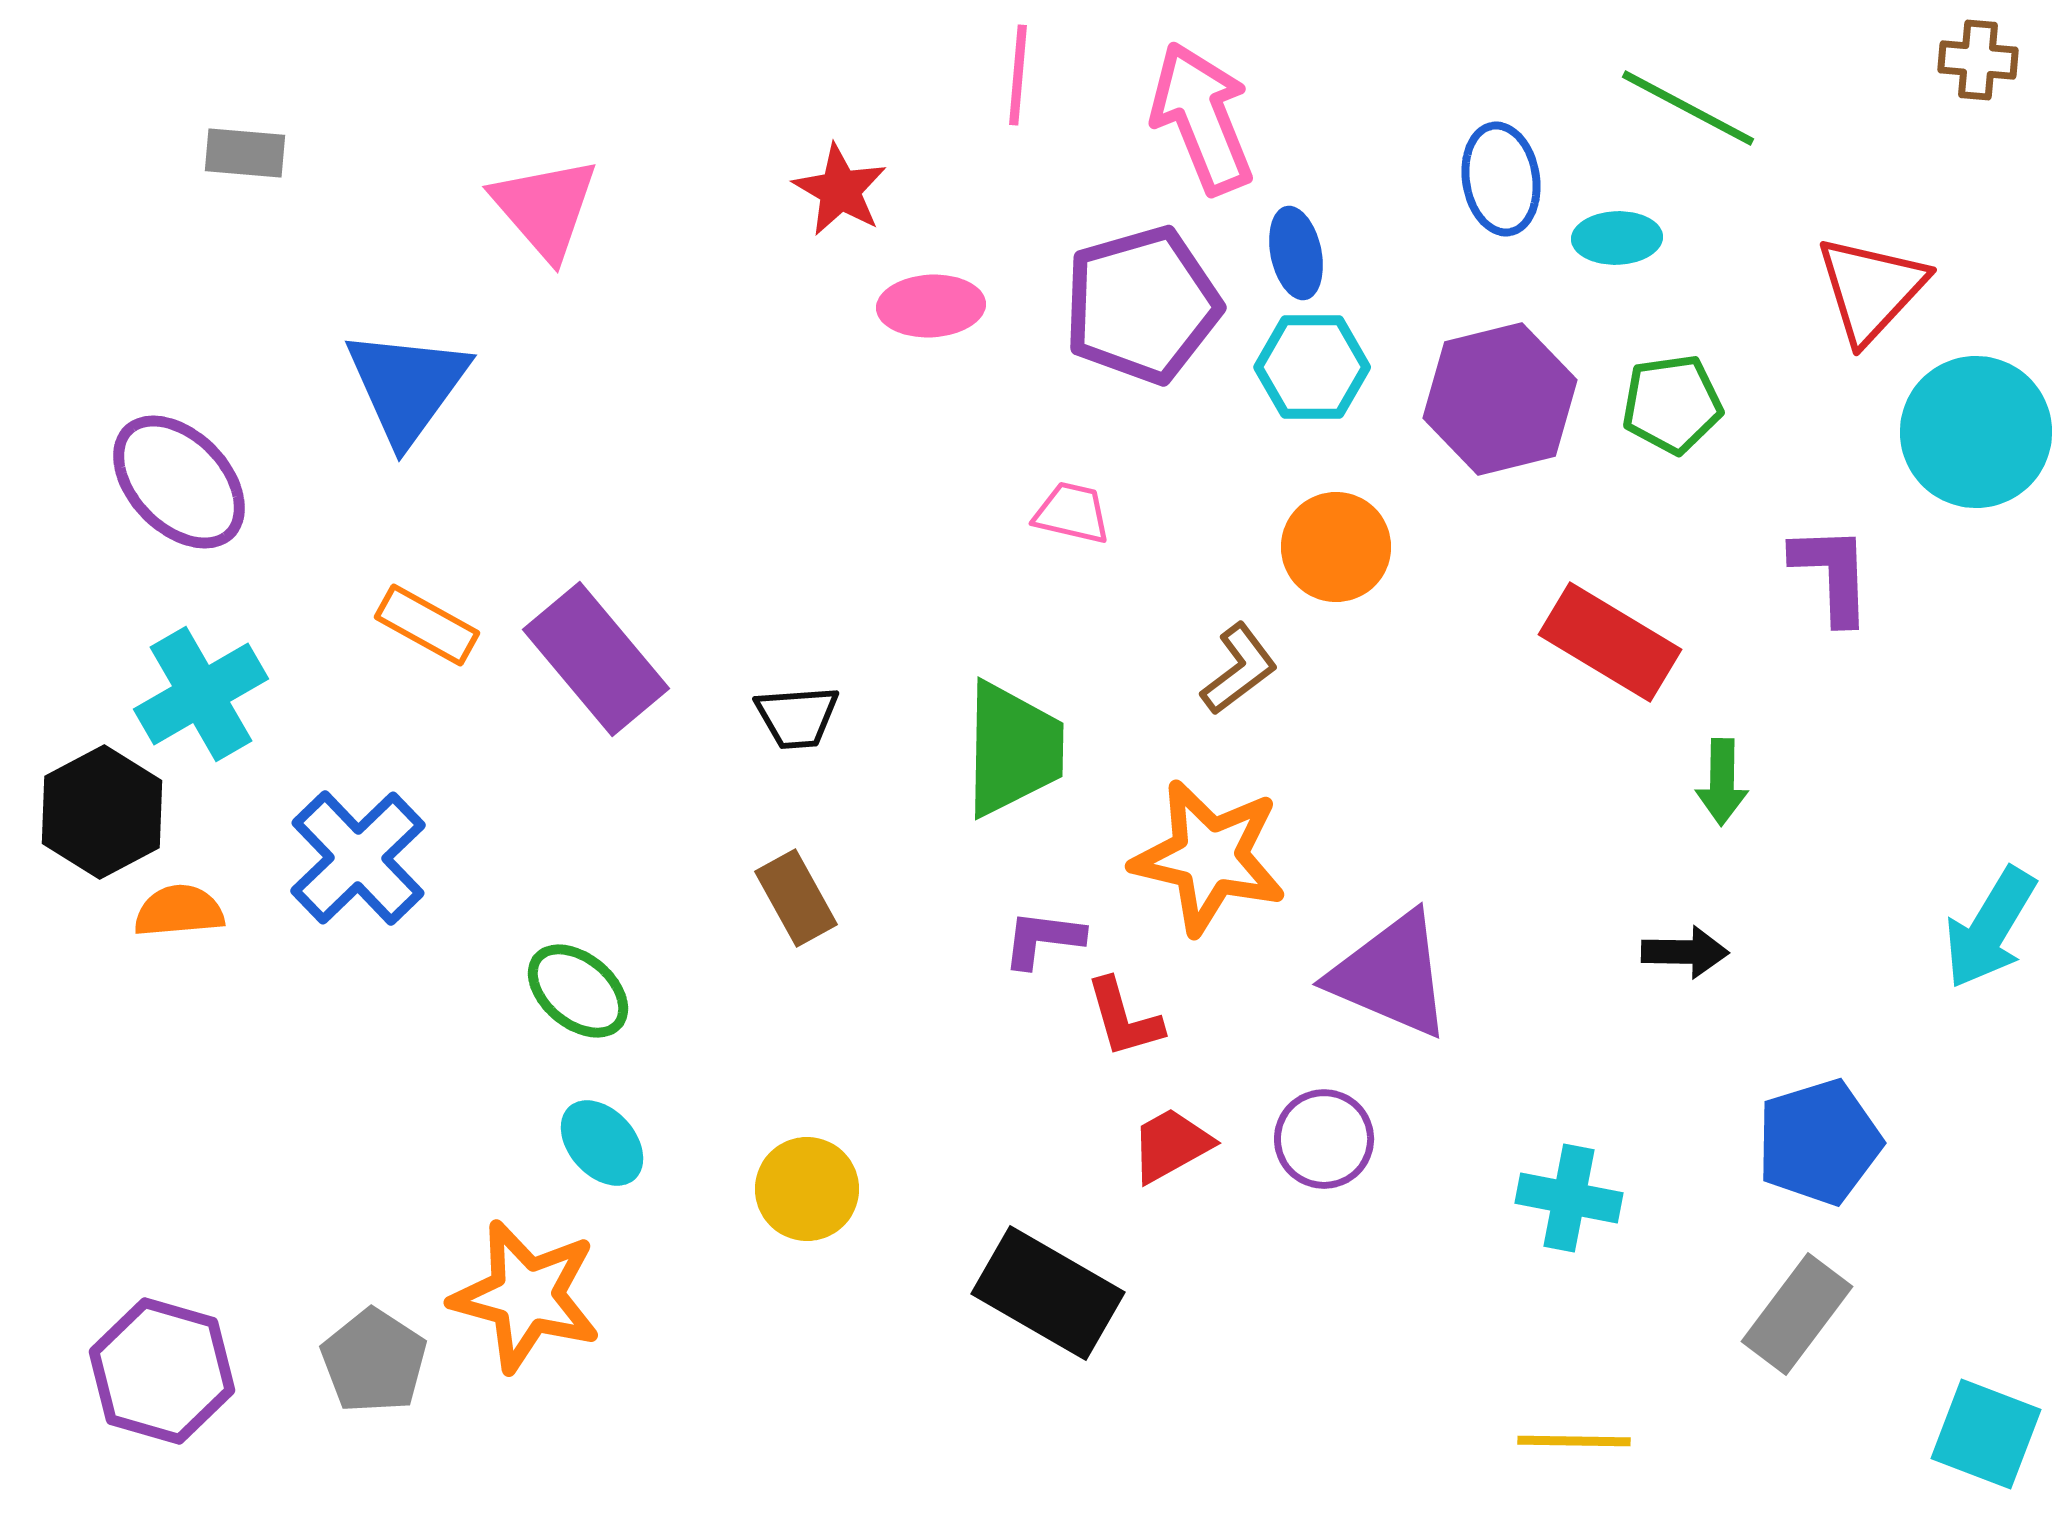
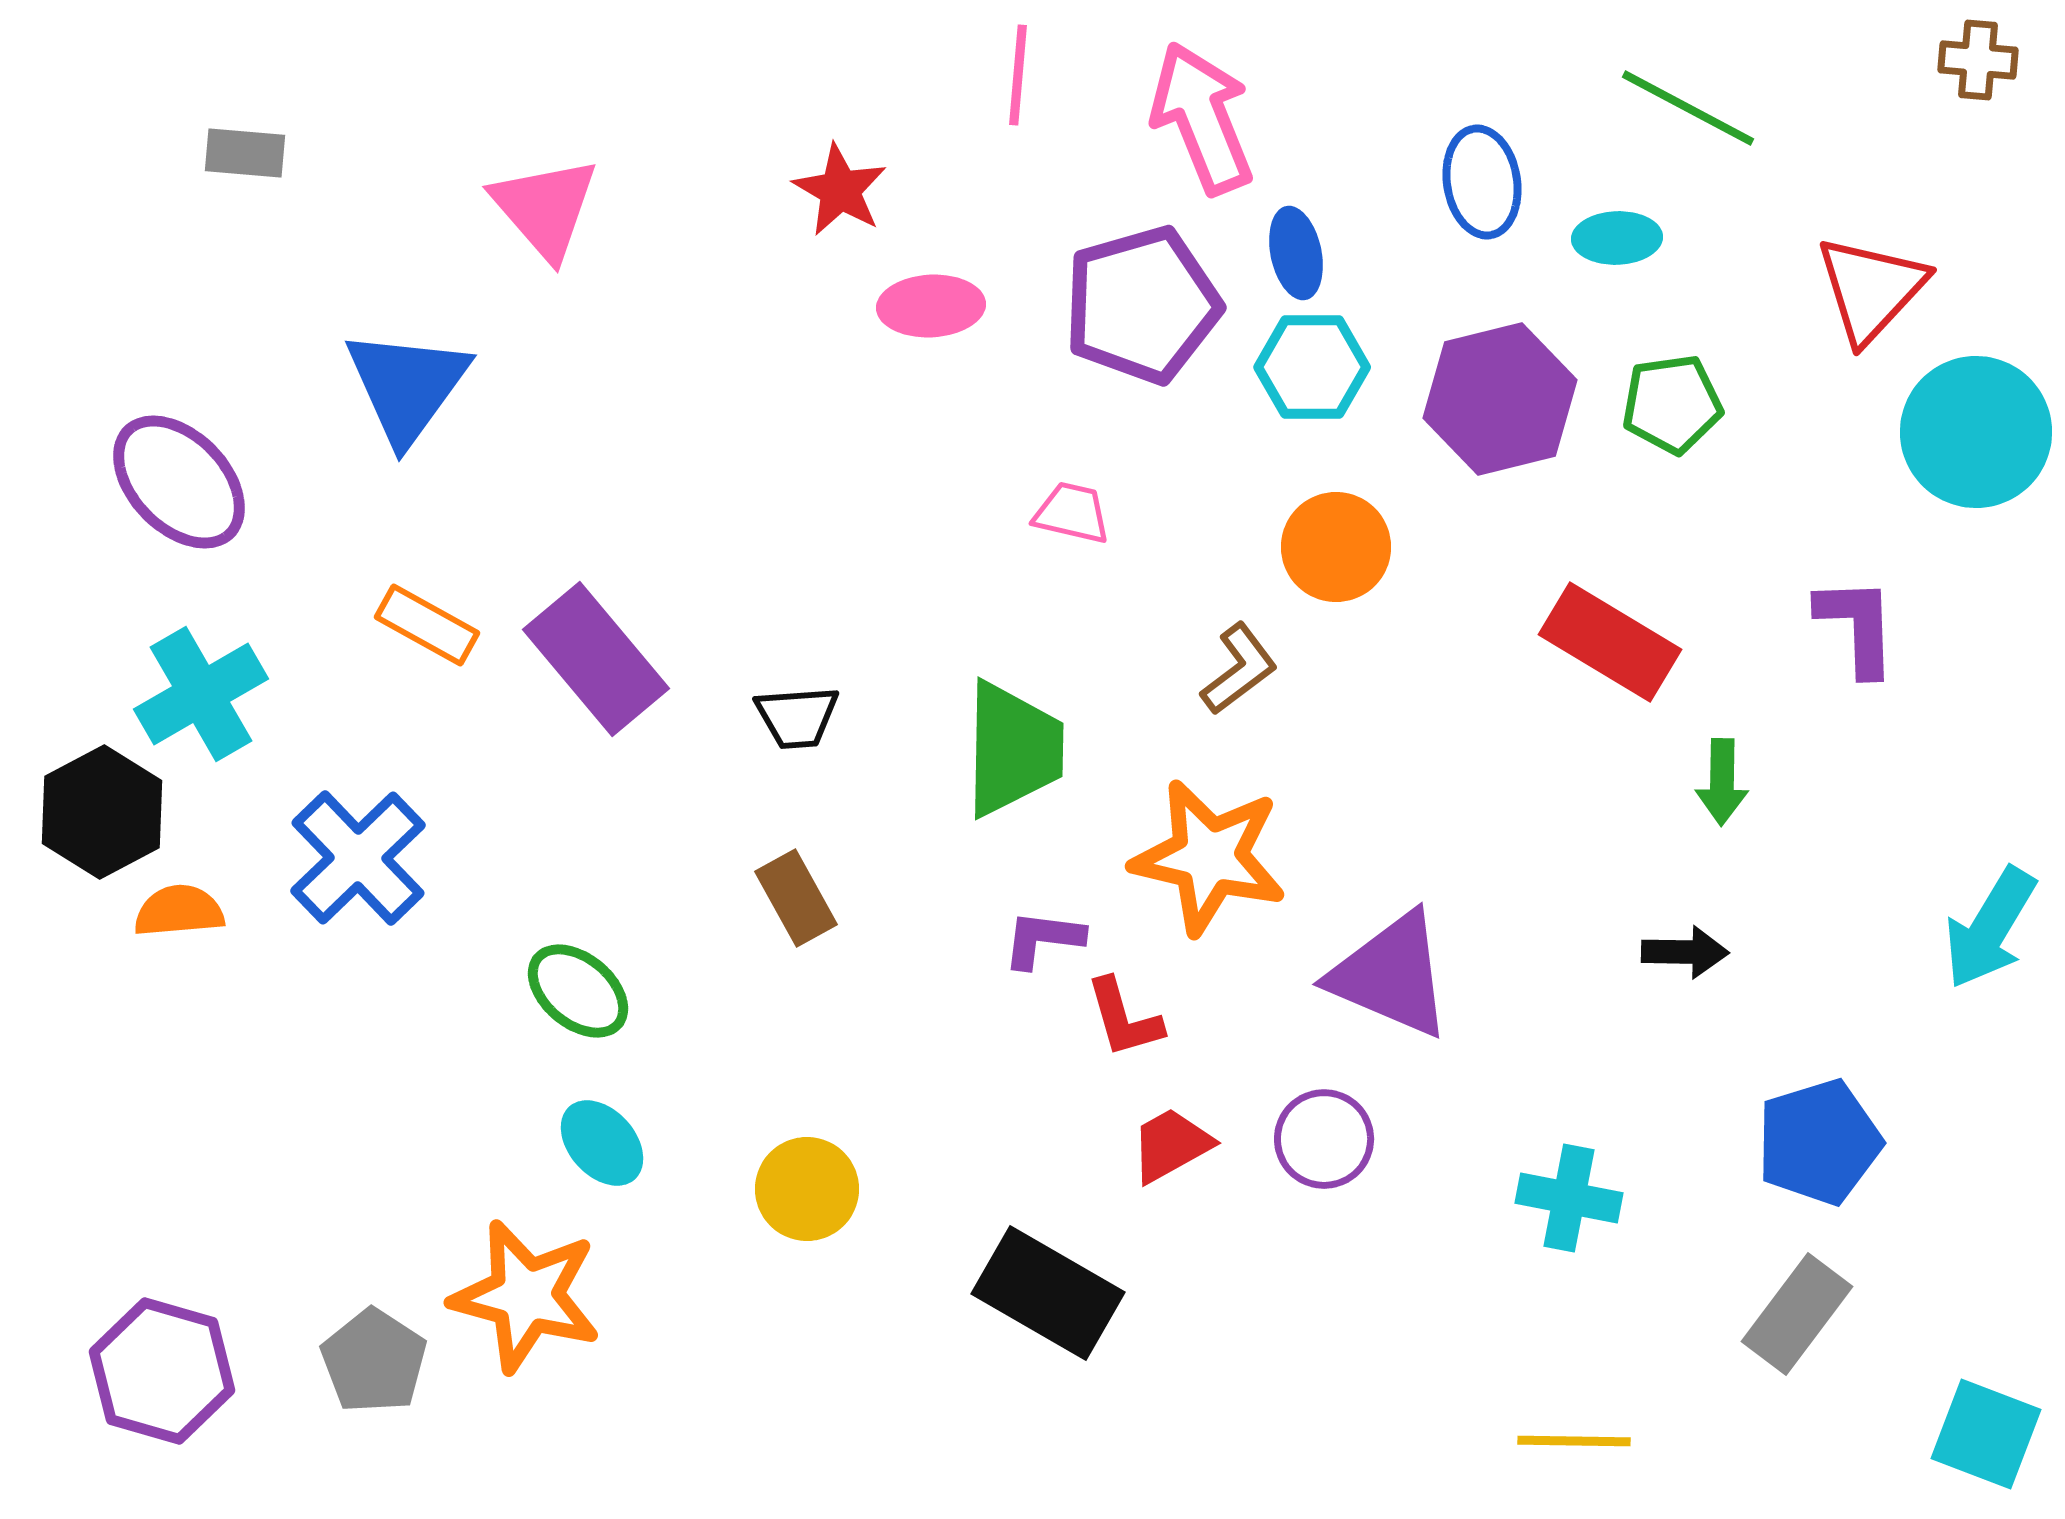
blue ellipse at (1501, 179): moved 19 px left, 3 px down
purple L-shape at (1832, 574): moved 25 px right, 52 px down
